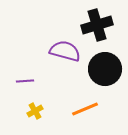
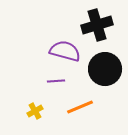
purple line: moved 31 px right
orange line: moved 5 px left, 2 px up
